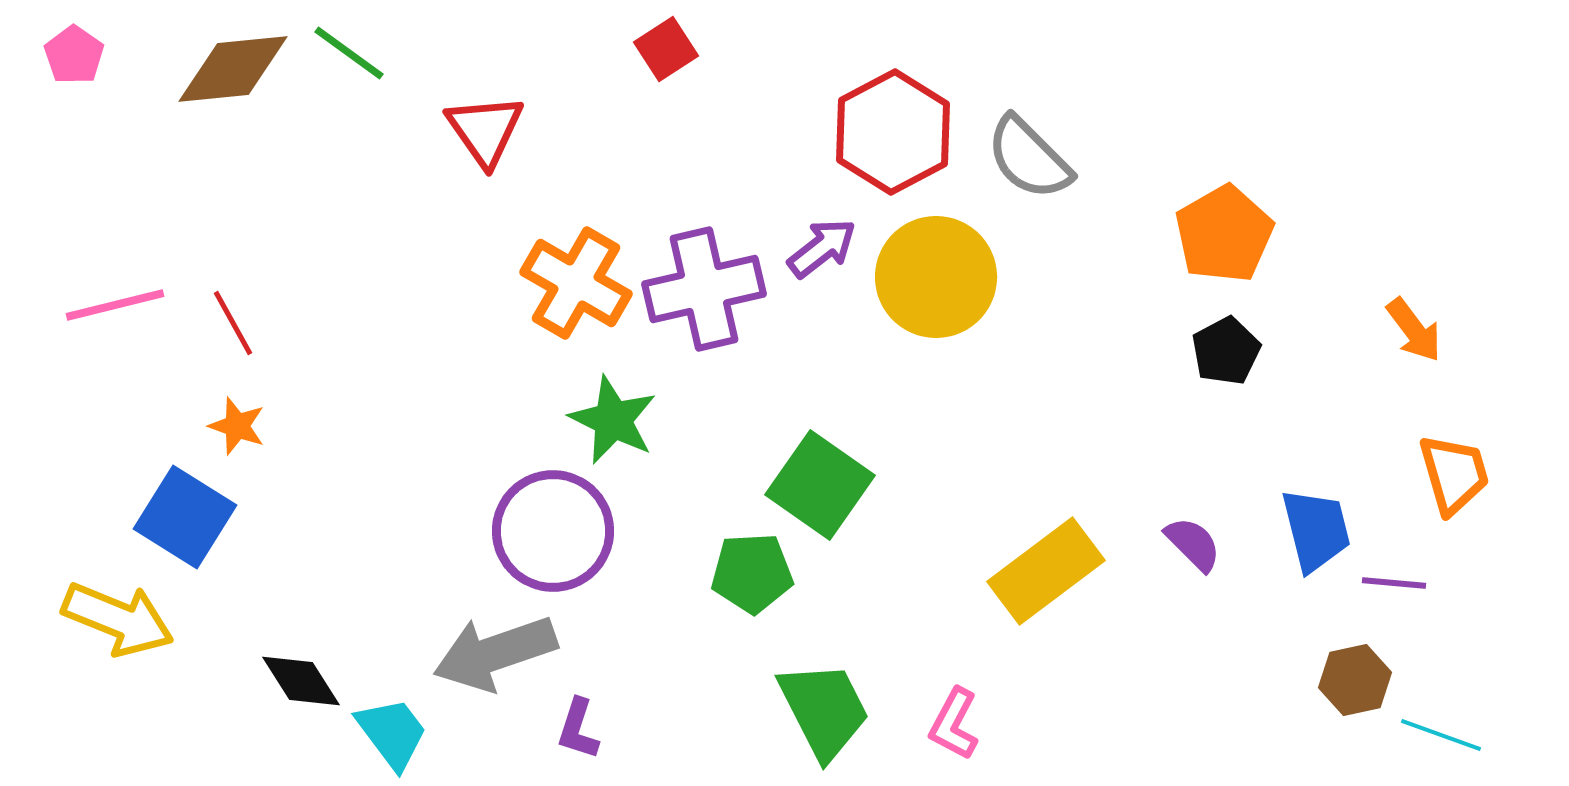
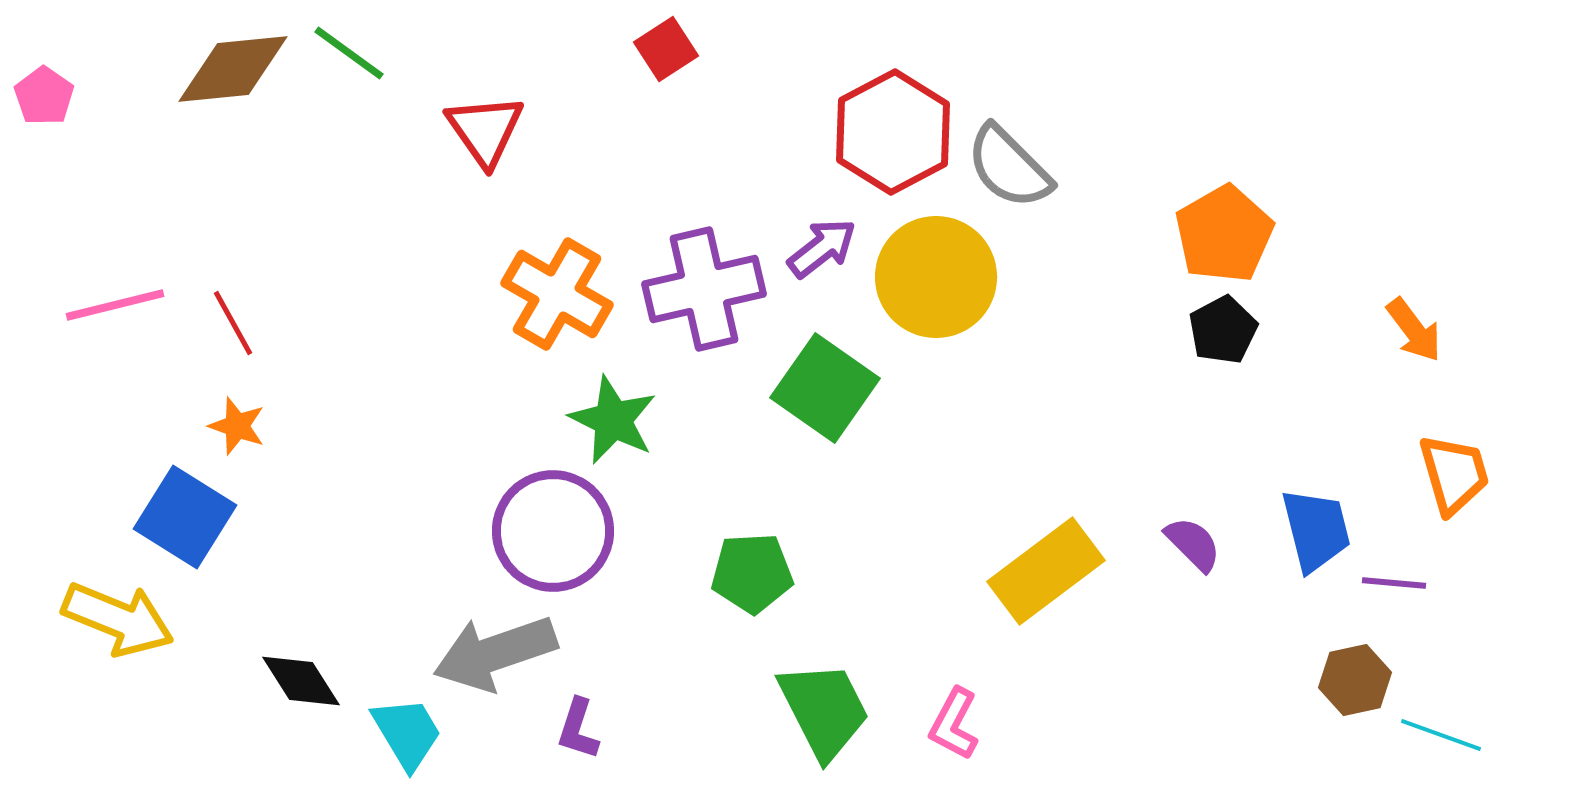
pink pentagon: moved 30 px left, 41 px down
gray semicircle: moved 20 px left, 9 px down
orange cross: moved 19 px left, 11 px down
black pentagon: moved 3 px left, 21 px up
green square: moved 5 px right, 97 px up
cyan trapezoid: moved 15 px right; rotated 6 degrees clockwise
